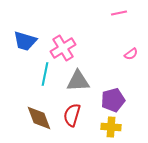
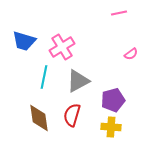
blue trapezoid: moved 1 px left
pink cross: moved 1 px left, 1 px up
cyan line: moved 1 px left, 3 px down
gray triangle: rotated 25 degrees counterclockwise
brown diamond: rotated 12 degrees clockwise
